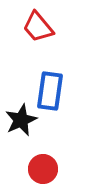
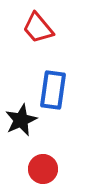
red trapezoid: moved 1 px down
blue rectangle: moved 3 px right, 1 px up
